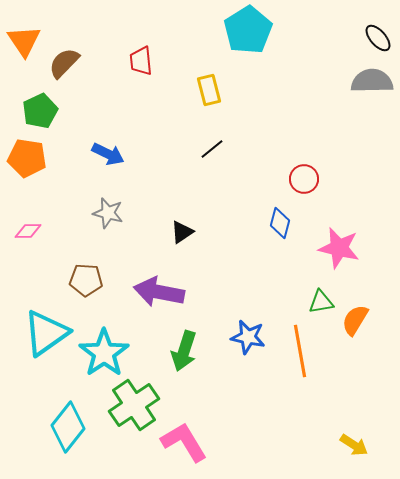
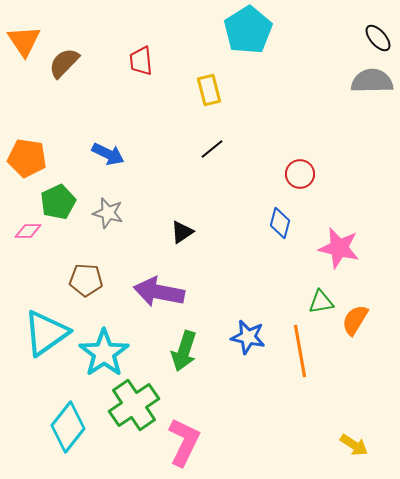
green pentagon: moved 18 px right, 91 px down
red circle: moved 4 px left, 5 px up
pink L-shape: rotated 57 degrees clockwise
